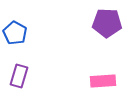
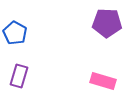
pink rectangle: rotated 20 degrees clockwise
